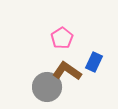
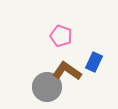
pink pentagon: moved 1 px left, 2 px up; rotated 20 degrees counterclockwise
